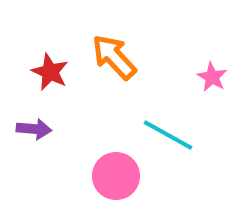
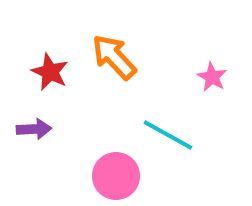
purple arrow: rotated 8 degrees counterclockwise
